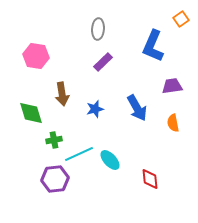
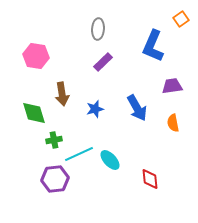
green diamond: moved 3 px right
